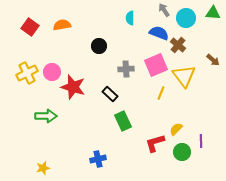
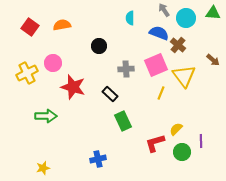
pink circle: moved 1 px right, 9 px up
